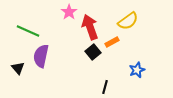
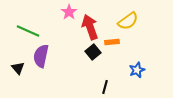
orange rectangle: rotated 24 degrees clockwise
